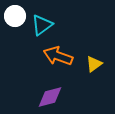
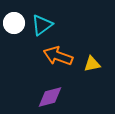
white circle: moved 1 px left, 7 px down
yellow triangle: moved 2 px left; rotated 24 degrees clockwise
